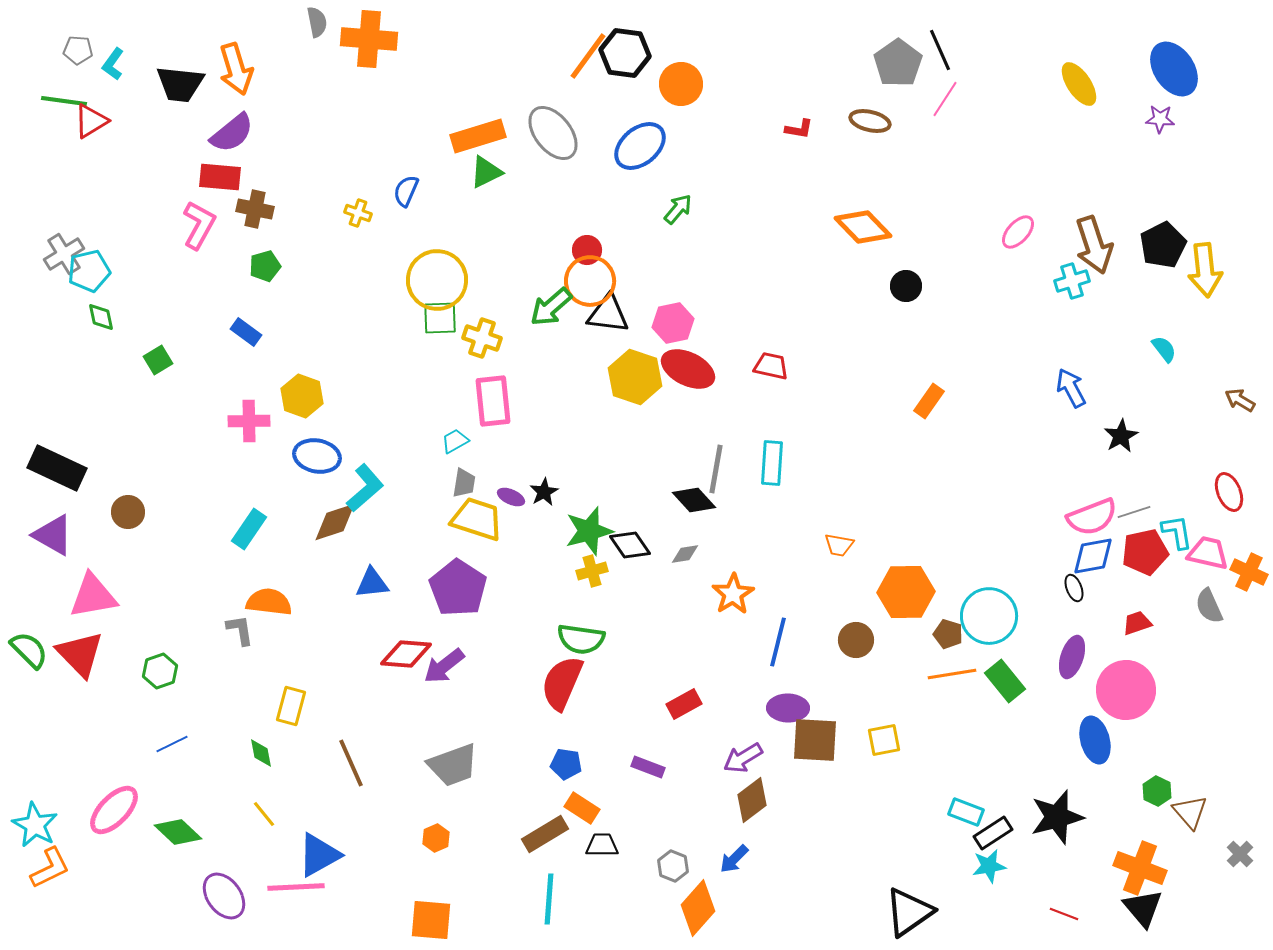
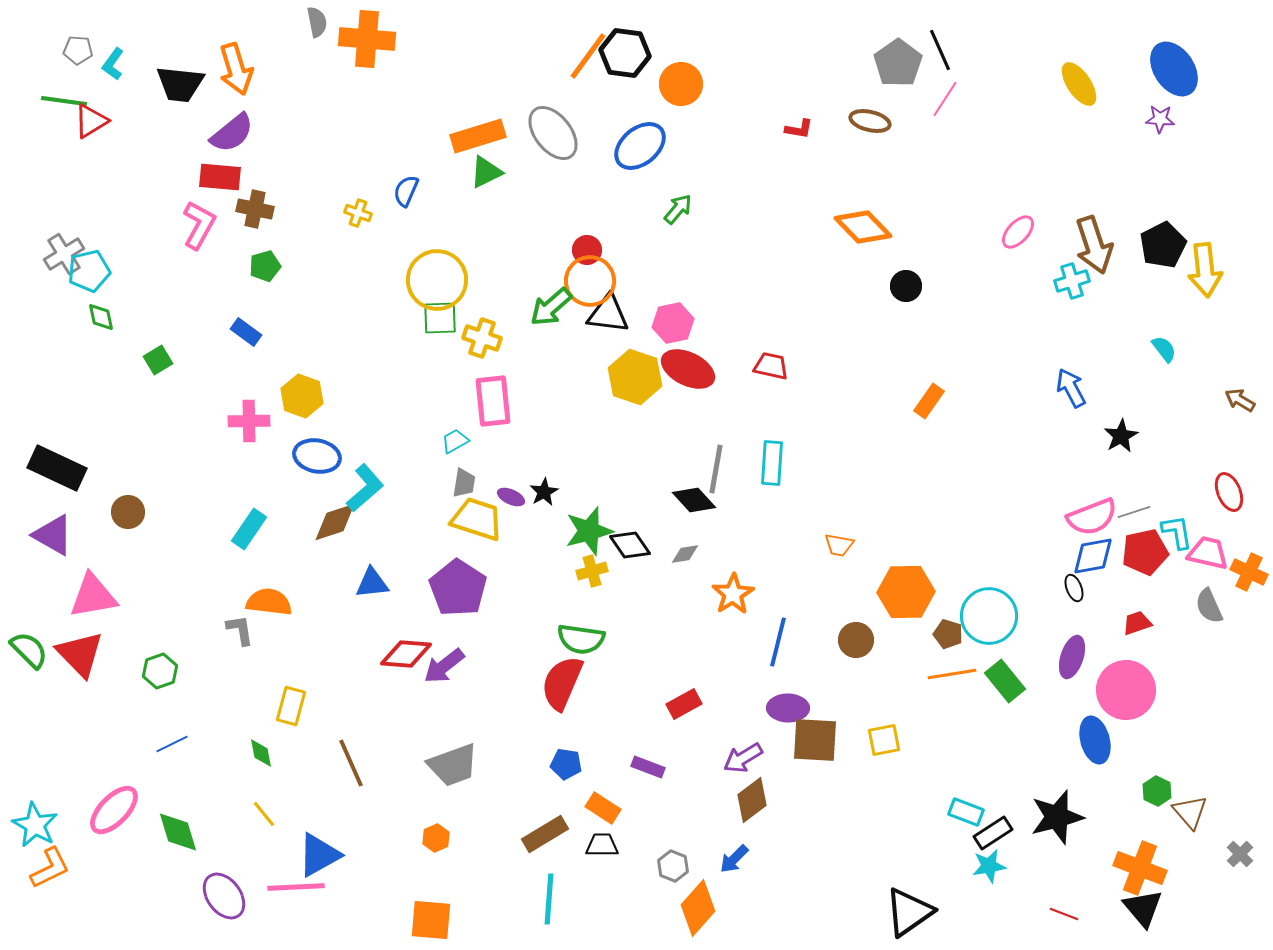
orange cross at (369, 39): moved 2 px left
orange rectangle at (582, 808): moved 21 px right
green diamond at (178, 832): rotated 30 degrees clockwise
